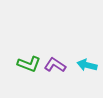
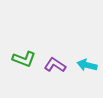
green L-shape: moved 5 px left, 5 px up
